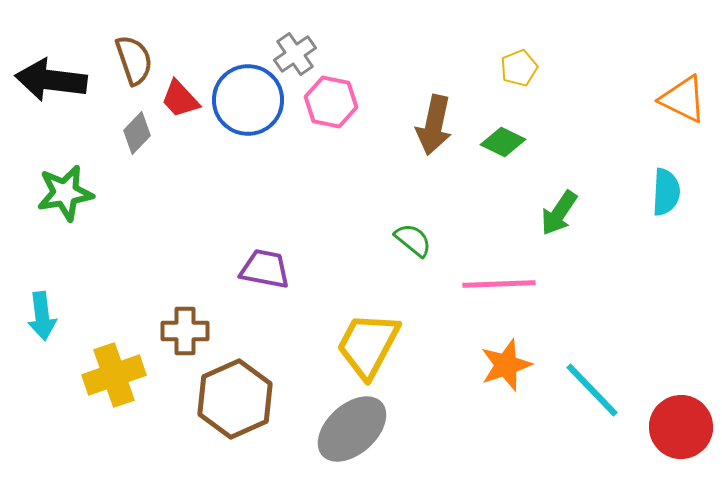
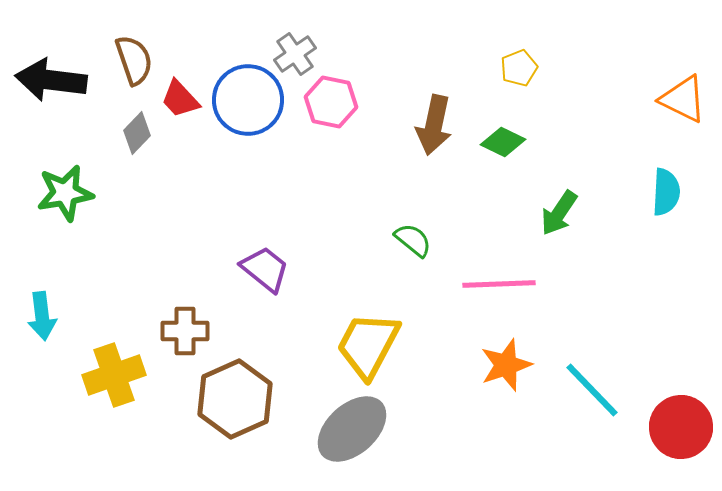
purple trapezoid: rotated 28 degrees clockwise
